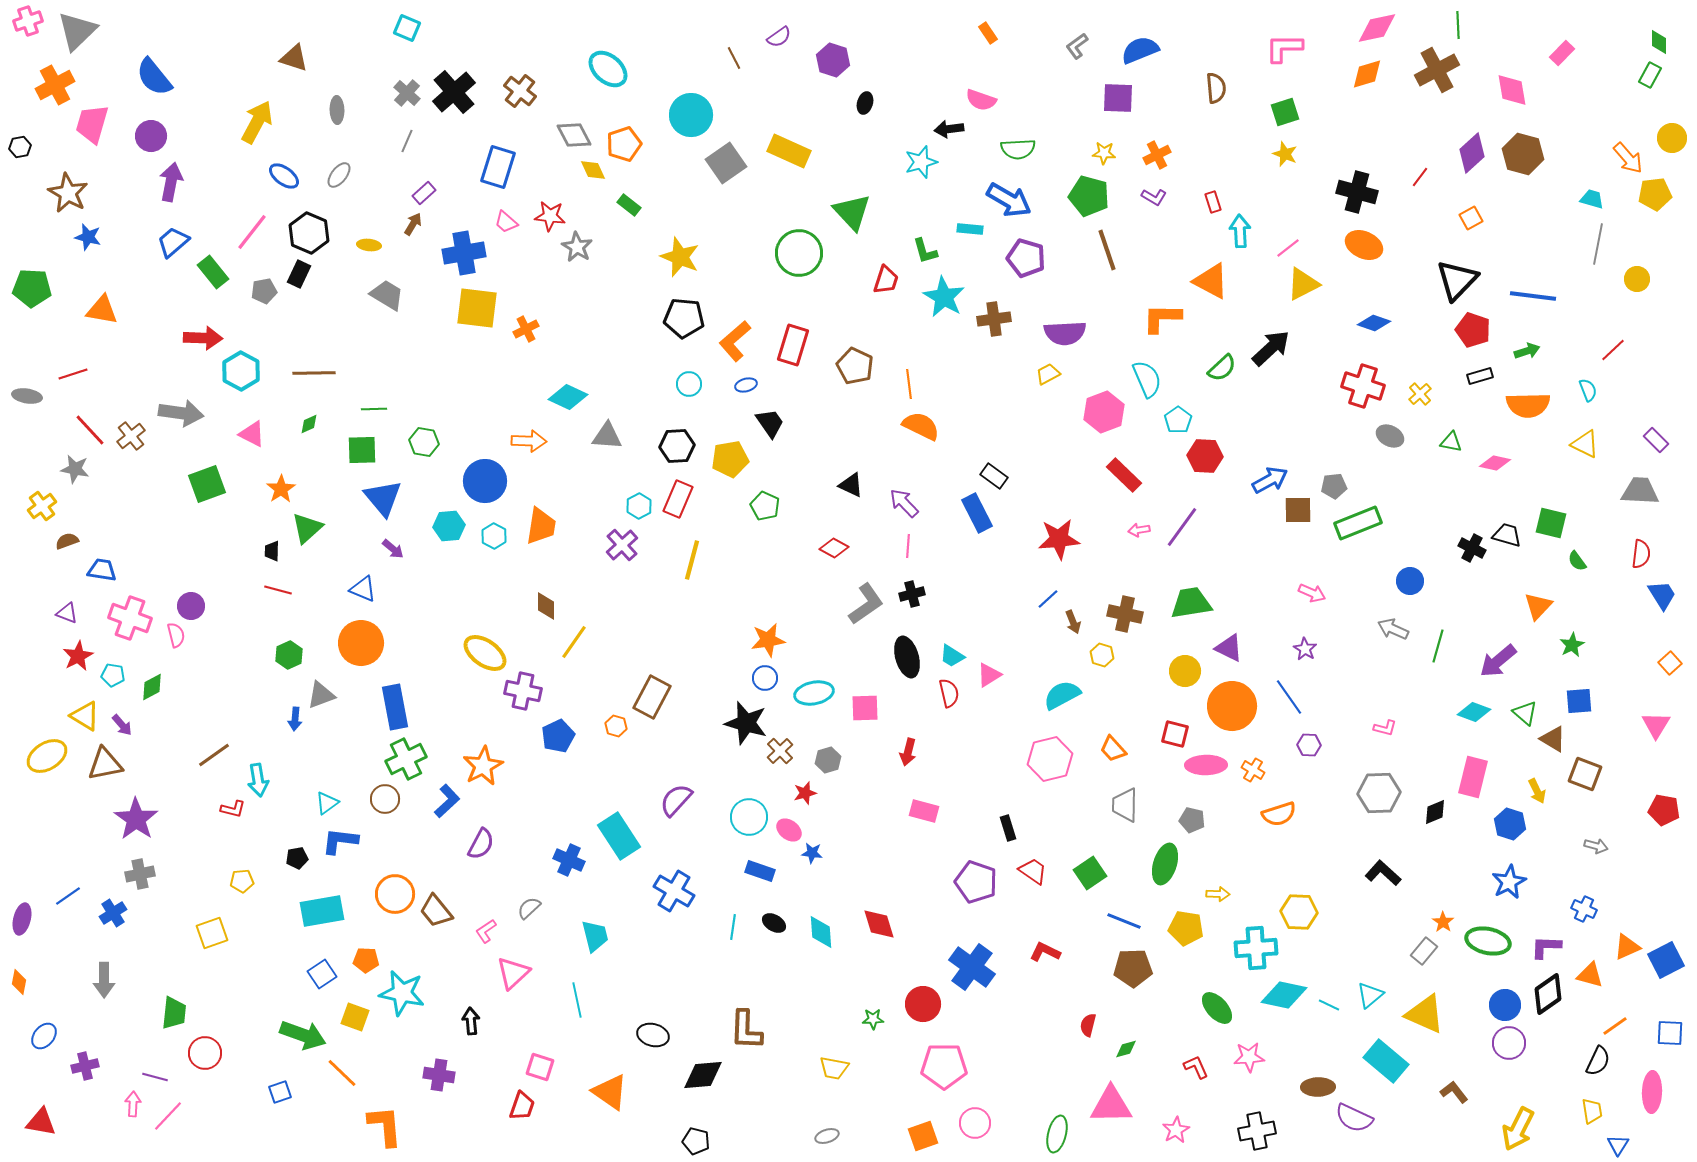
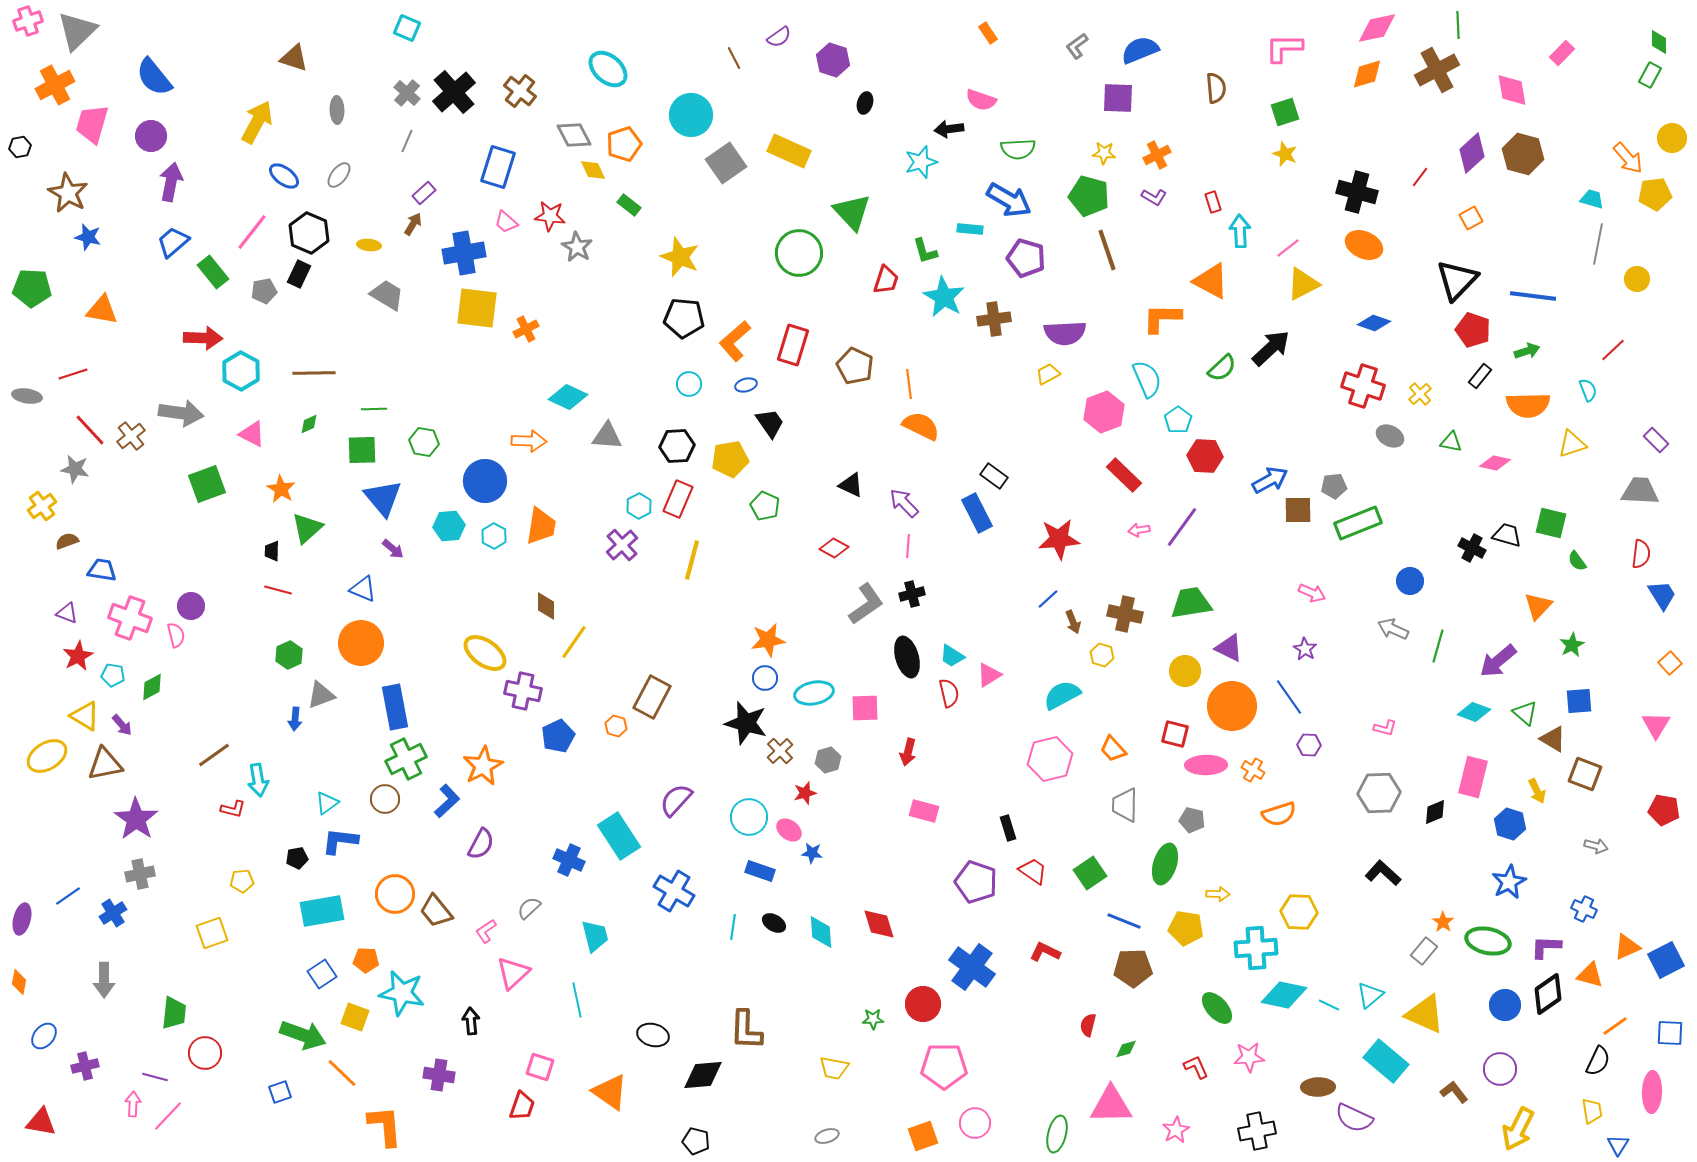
black rectangle at (1480, 376): rotated 35 degrees counterclockwise
yellow triangle at (1585, 444): moved 13 px left; rotated 44 degrees counterclockwise
orange star at (281, 489): rotated 8 degrees counterclockwise
purple circle at (1509, 1043): moved 9 px left, 26 px down
